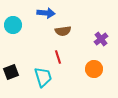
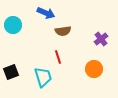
blue arrow: rotated 18 degrees clockwise
